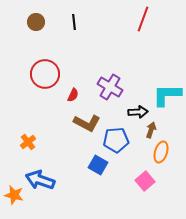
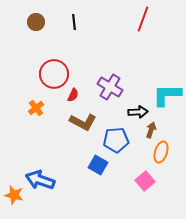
red circle: moved 9 px right
brown L-shape: moved 4 px left, 1 px up
orange cross: moved 8 px right, 34 px up
